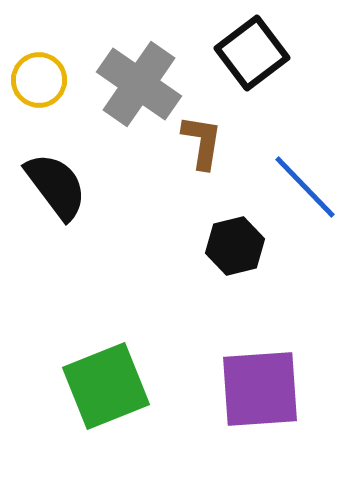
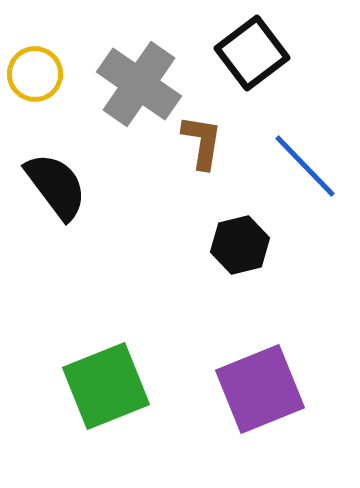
yellow circle: moved 4 px left, 6 px up
blue line: moved 21 px up
black hexagon: moved 5 px right, 1 px up
purple square: rotated 18 degrees counterclockwise
